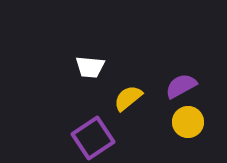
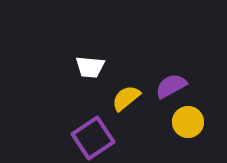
purple semicircle: moved 10 px left
yellow semicircle: moved 2 px left
